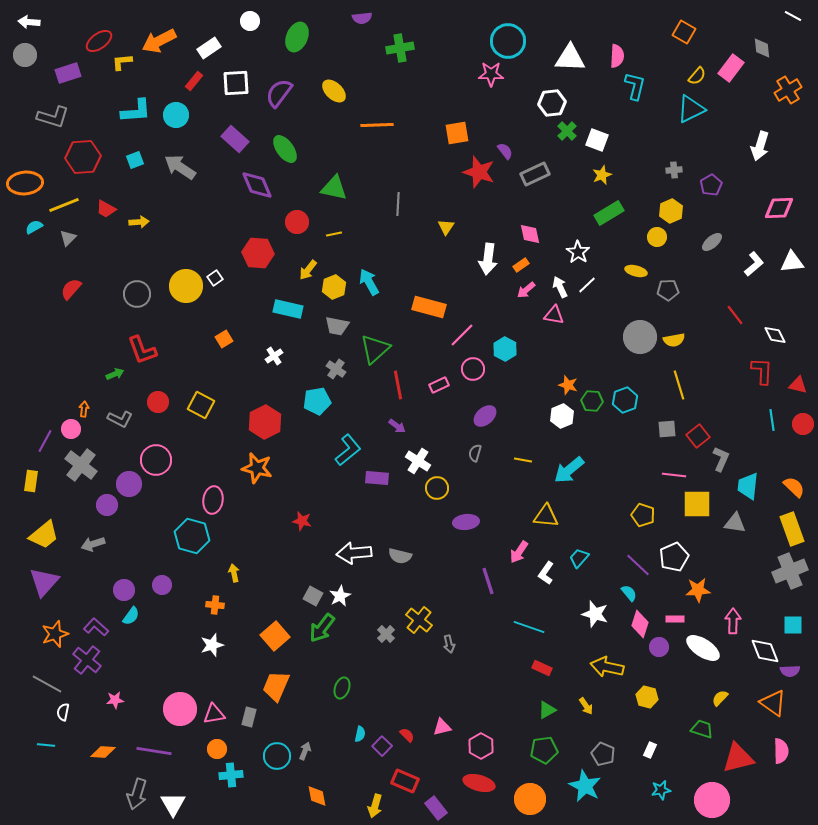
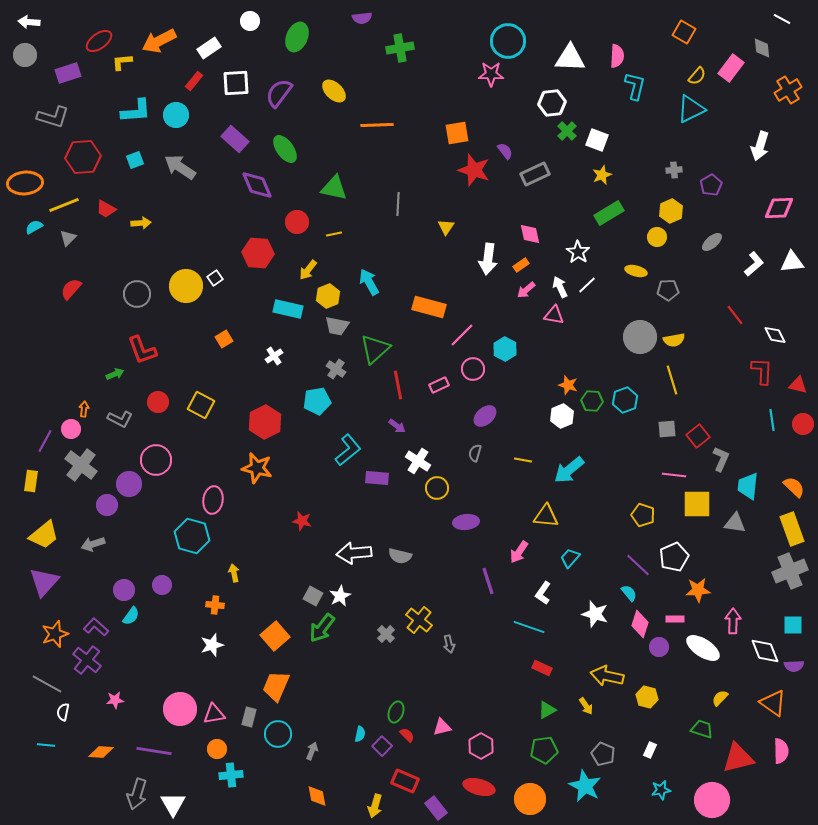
white line at (793, 16): moved 11 px left, 3 px down
red star at (479, 172): moved 5 px left, 2 px up
yellow arrow at (139, 222): moved 2 px right, 1 px down
yellow hexagon at (334, 287): moved 6 px left, 9 px down
yellow line at (679, 385): moved 7 px left, 5 px up
cyan trapezoid at (579, 558): moved 9 px left
white L-shape at (546, 573): moved 3 px left, 20 px down
yellow arrow at (607, 667): moved 9 px down
purple semicircle at (790, 671): moved 4 px right, 5 px up
green ellipse at (342, 688): moved 54 px right, 24 px down
gray arrow at (305, 751): moved 7 px right
orange diamond at (103, 752): moved 2 px left
cyan circle at (277, 756): moved 1 px right, 22 px up
red ellipse at (479, 783): moved 4 px down
